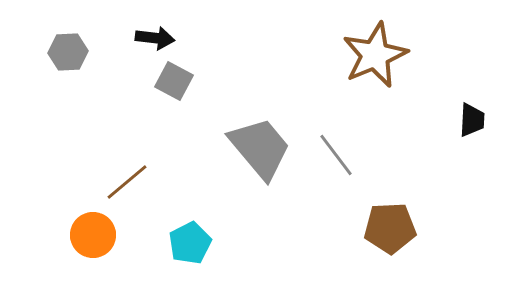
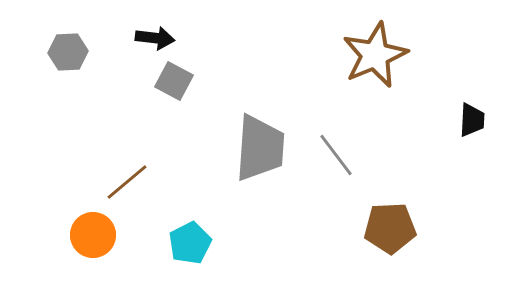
gray trapezoid: rotated 44 degrees clockwise
